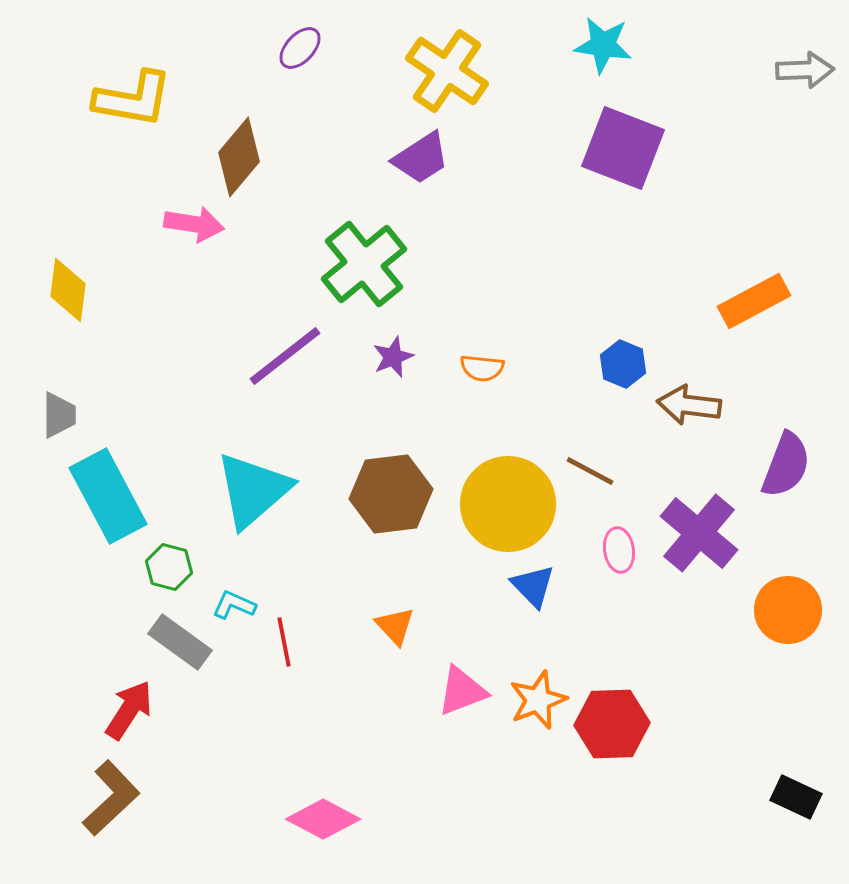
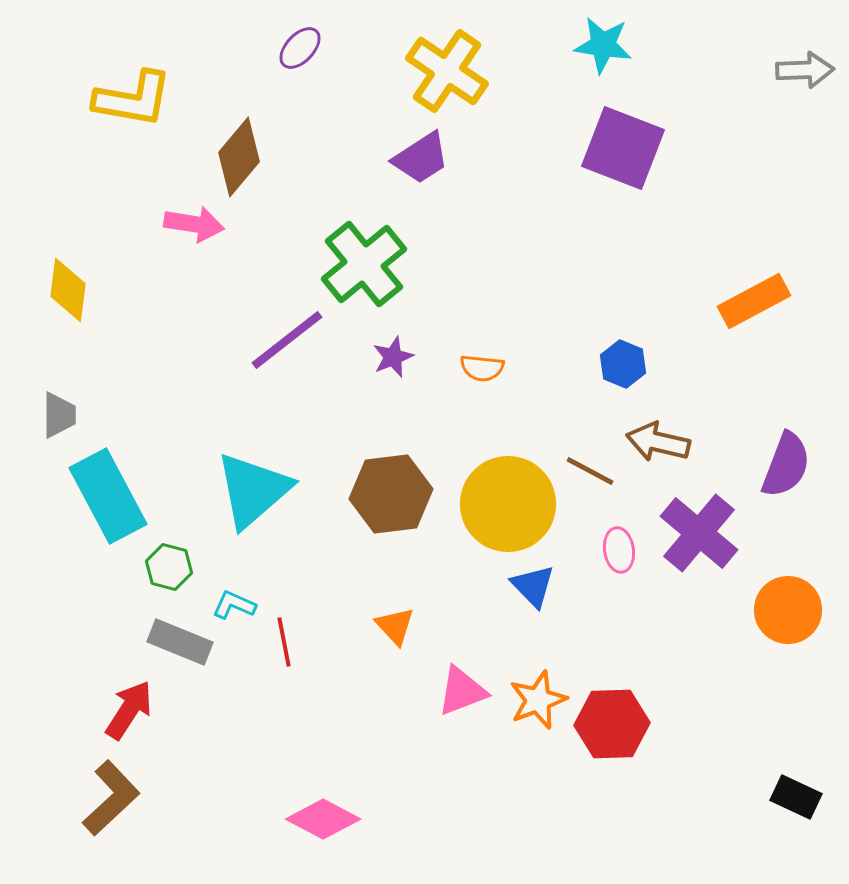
purple line: moved 2 px right, 16 px up
brown arrow: moved 31 px left, 37 px down; rotated 6 degrees clockwise
gray rectangle: rotated 14 degrees counterclockwise
